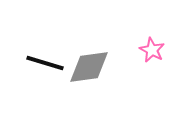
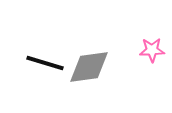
pink star: rotated 30 degrees counterclockwise
